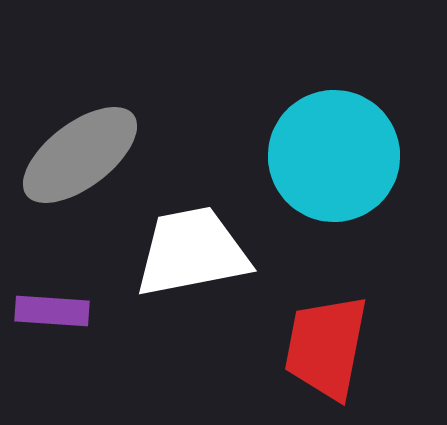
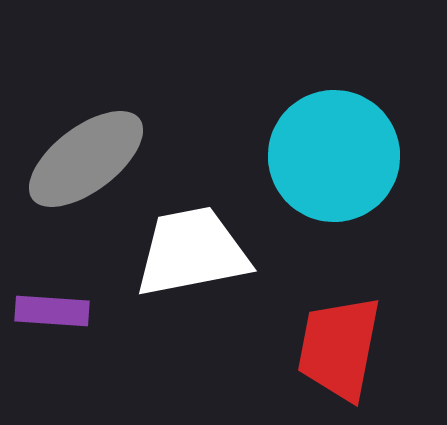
gray ellipse: moved 6 px right, 4 px down
red trapezoid: moved 13 px right, 1 px down
